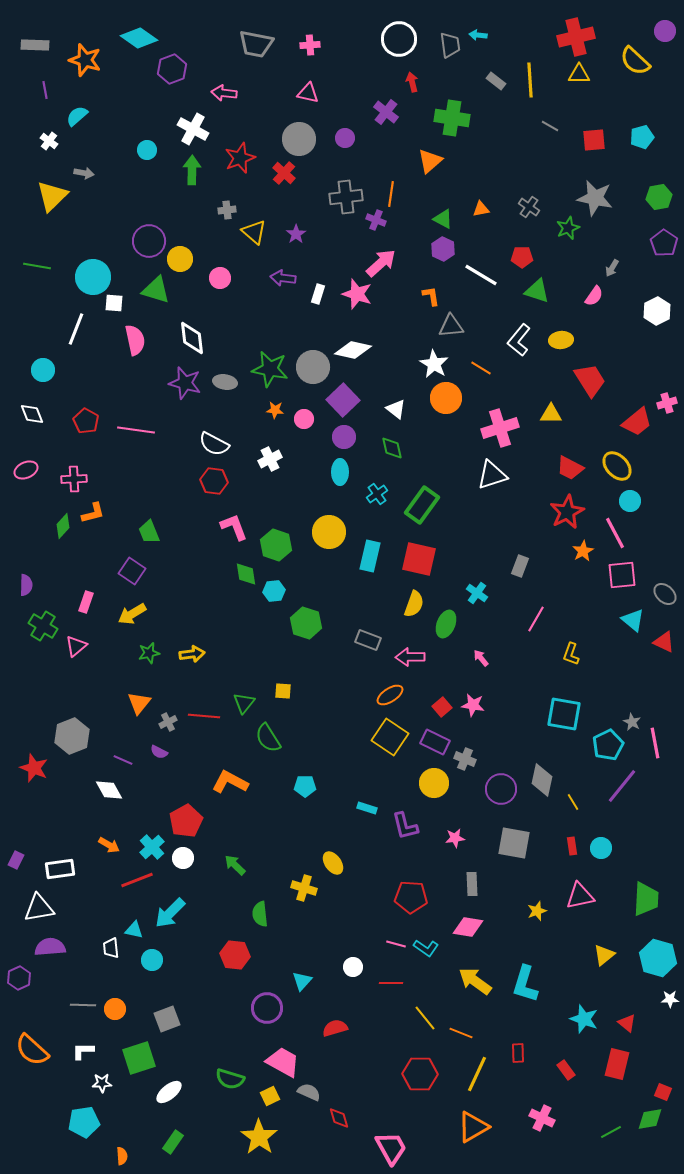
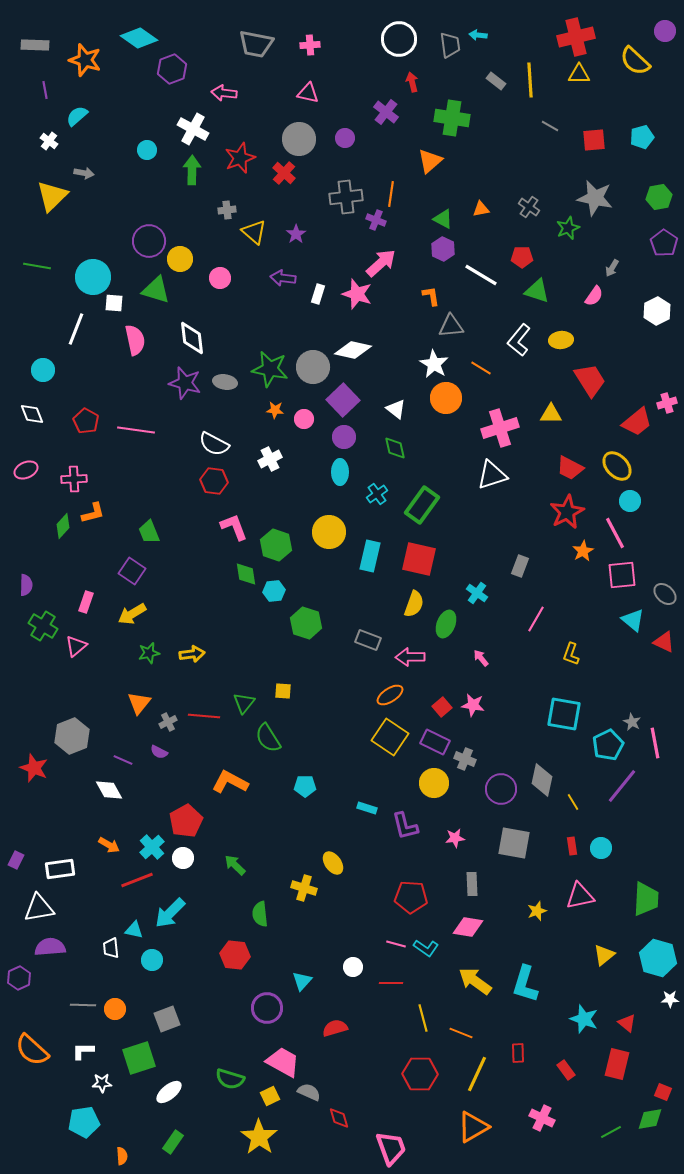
green diamond at (392, 448): moved 3 px right
yellow line at (425, 1018): moved 2 px left; rotated 24 degrees clockwise
pink trapezoid at (391, 1148): rotated 9 degrees clockwise
